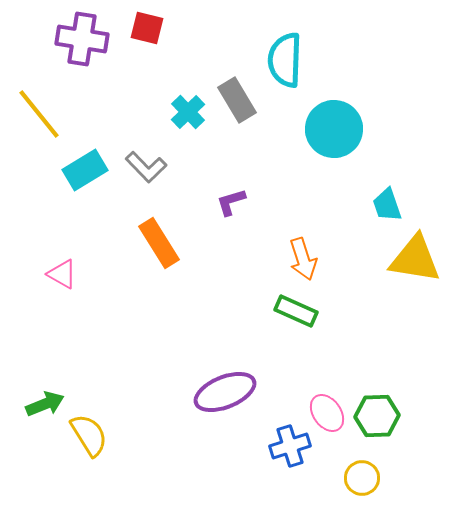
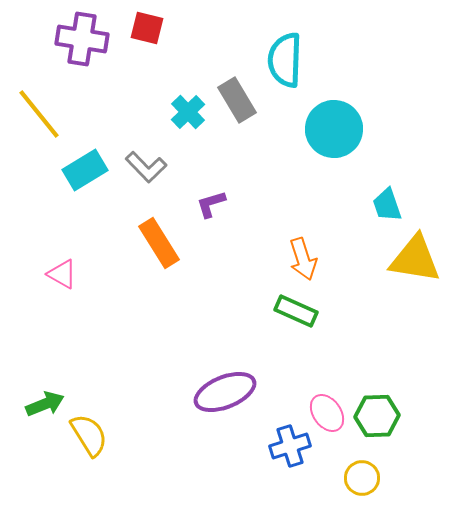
purple L-shape: moved 20 px left, 2 px down
